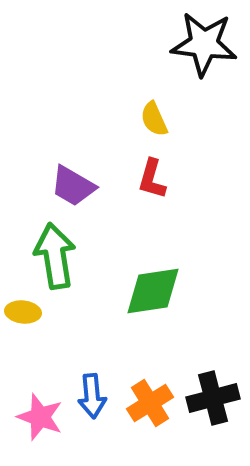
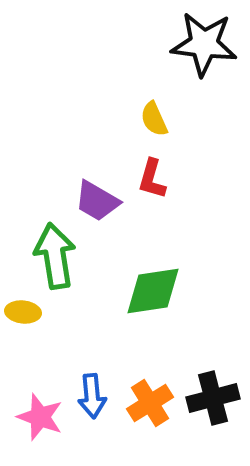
purple trapezoid: moved 24 px right, 15 px down
